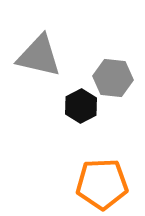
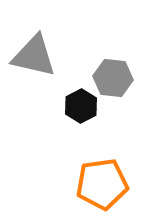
gray triangle: moved 5 px left
orange pentagon: rotated 6 degrees counterclockwise
